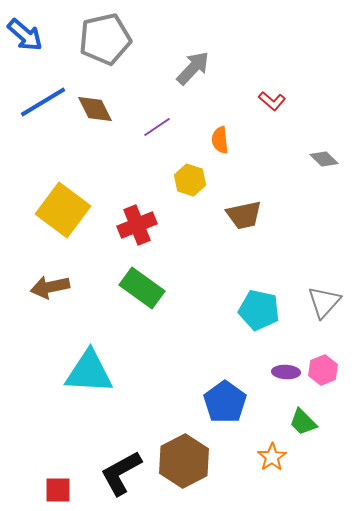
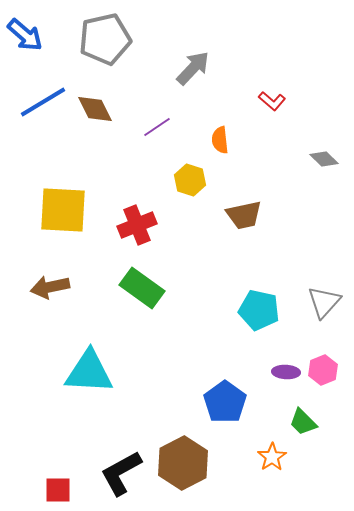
yellow square: rotated 34 degrees counterclockwise
brown hexagon: moved 1 px left, 2 px down
